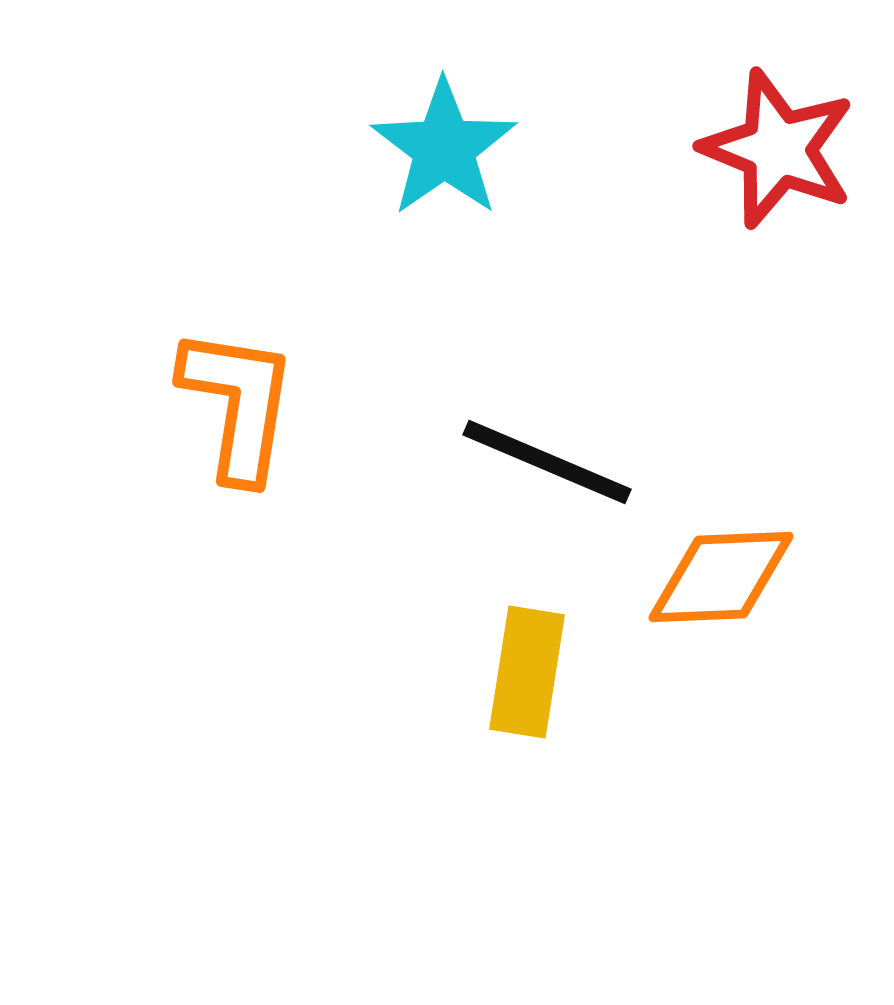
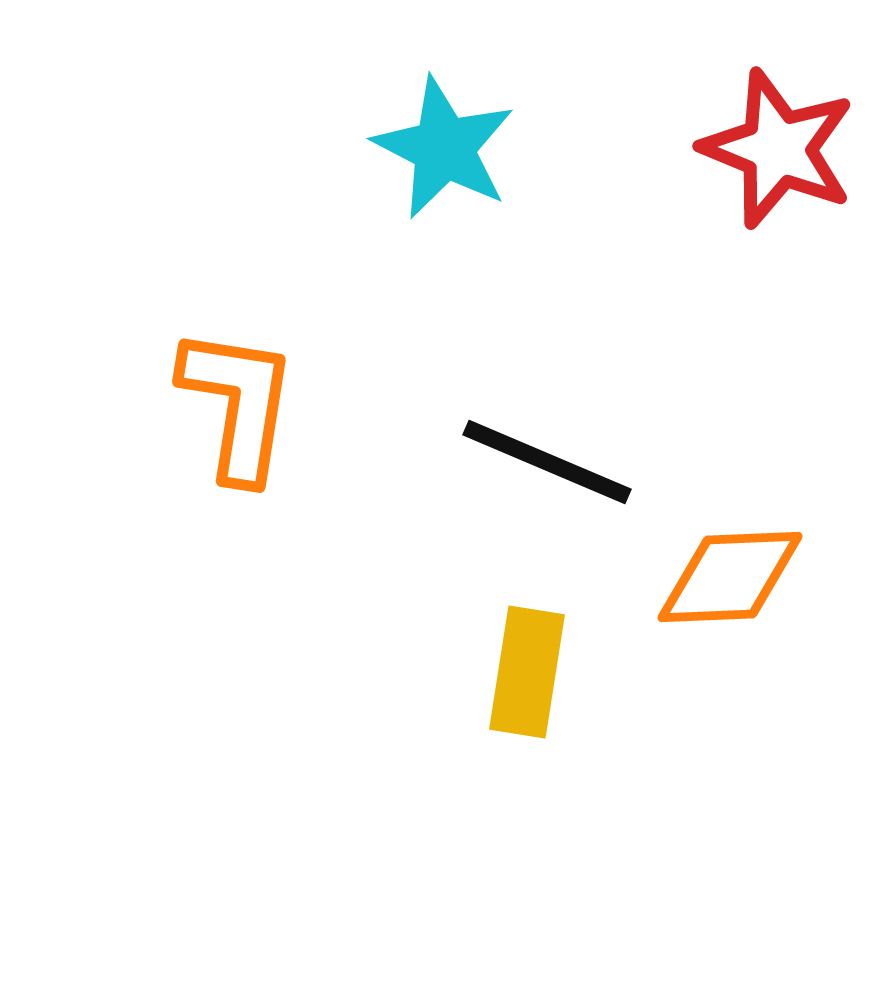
cyan star: rotated 10 degrees counterclockwise
orange diamond: moved 9 px right
